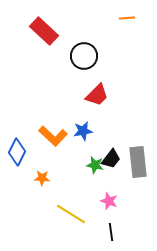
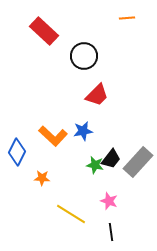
gray rectangle: rotated 48 degrees clockwise
